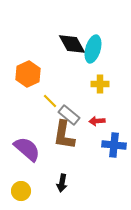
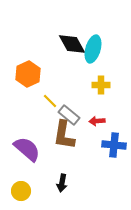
yellow cross: moved 1 px right, 1 px down
